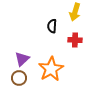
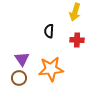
black semicircle: moved 3 px left, 5 px down
red cross: moved 2 px right
purple triangle: rotated 21 degrees counterclockwise
orange star: rotated 25 degrees clockwise
